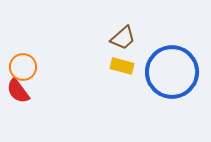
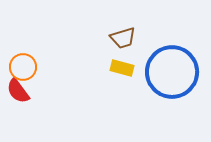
brown trapezoid: rotated 24 degrees clockwise
yellow rectangle: moved 2 px down
